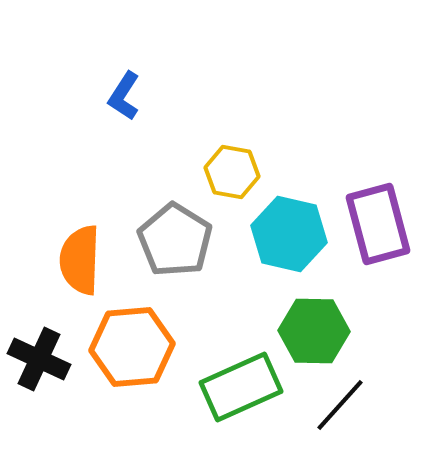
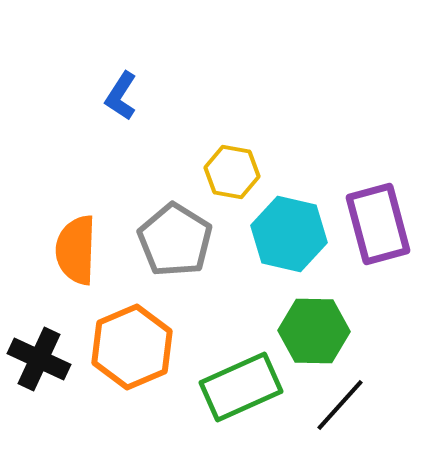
blue L-shape: moved 3 px left
orange semicircle: moved 4 px left, 10 px up
orange hexagon: rotated 18 degrees counterclockwise
